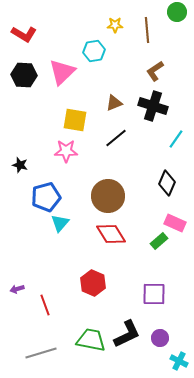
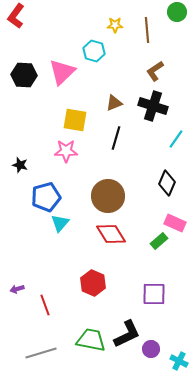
red L-shape: moved 8 px left, 18 px up; rotated 95 degrees clockwise
cyan hexagon: rotated 25 degrees clockwise
black line: rotated 35 degrees counterclockwise
purple circle: moved 9 px left, 11 px down
